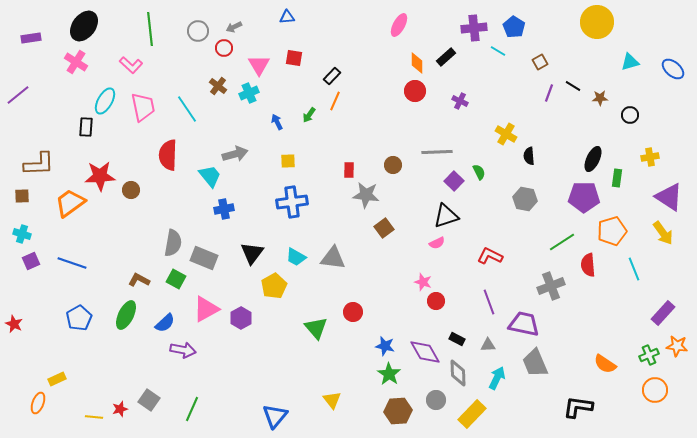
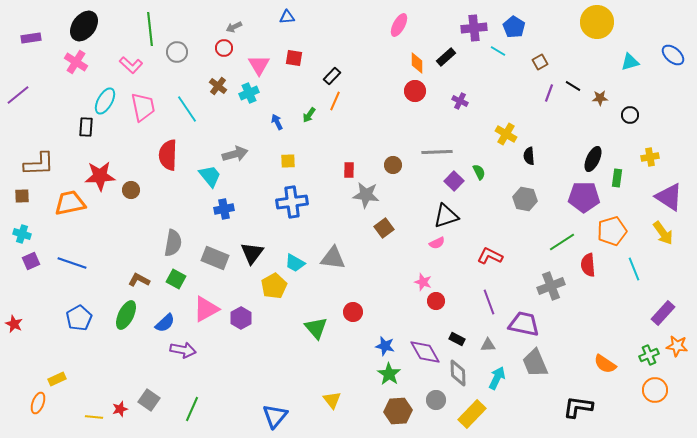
gray circle at (198, 31): moved 21 px left, 21 px down
blue ellipse at (673, 69): moved 14 px up
orange trapezoid at (70, 203): rotated 24 degrees clockwise
cyan trapezoid at (296, 257): moved 1 px left, 6 px down
gray rectangle at (204, 258): moved 11 px right
